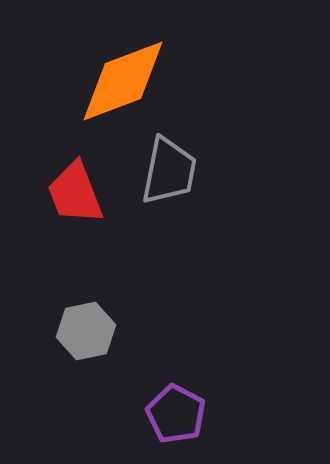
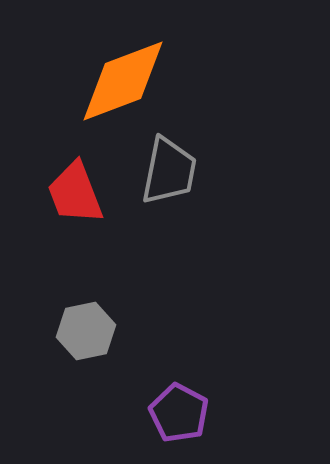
purple pentagon: moved 3 px right, 1 px up
